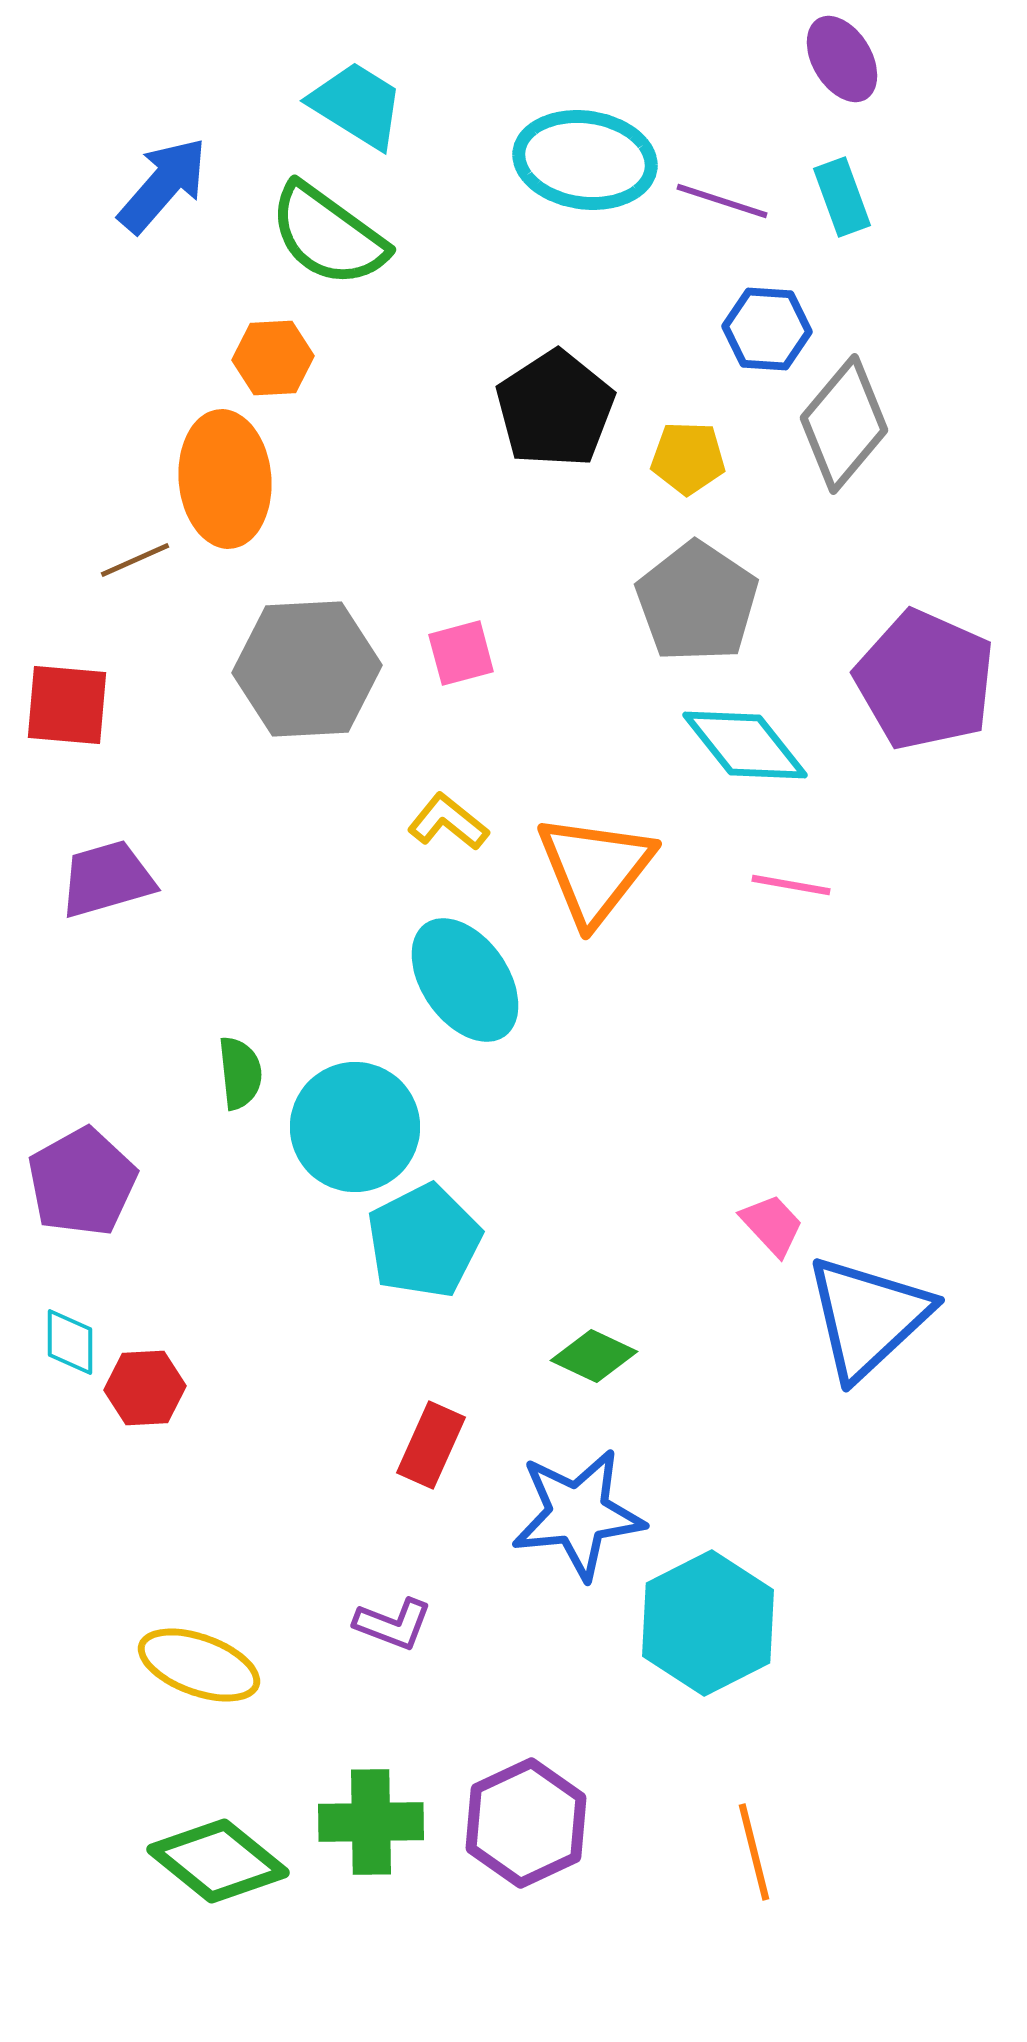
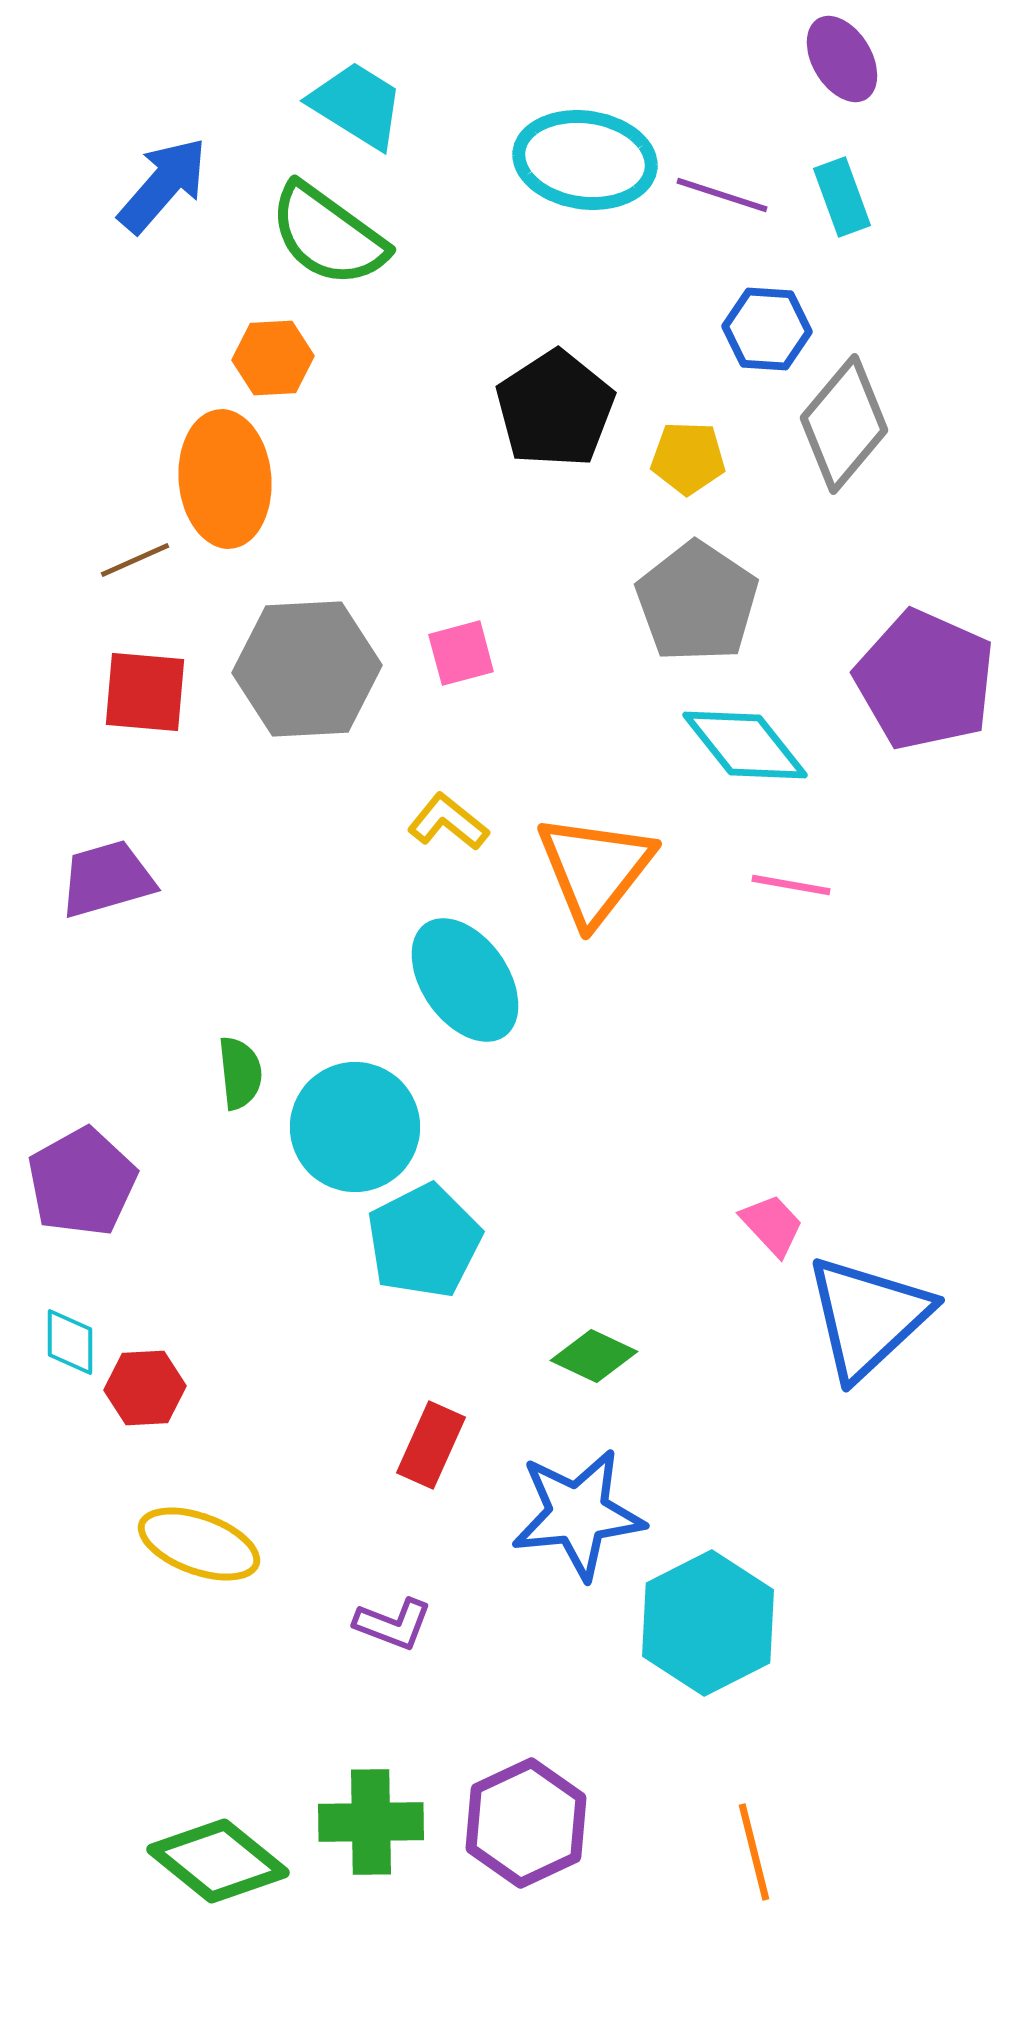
purple line at (722, 201): moved 6 px up
red square at (67, 705): moved 78 px right, 13 px up
yellow ellipse at (199, 1665): moved 121 px up
